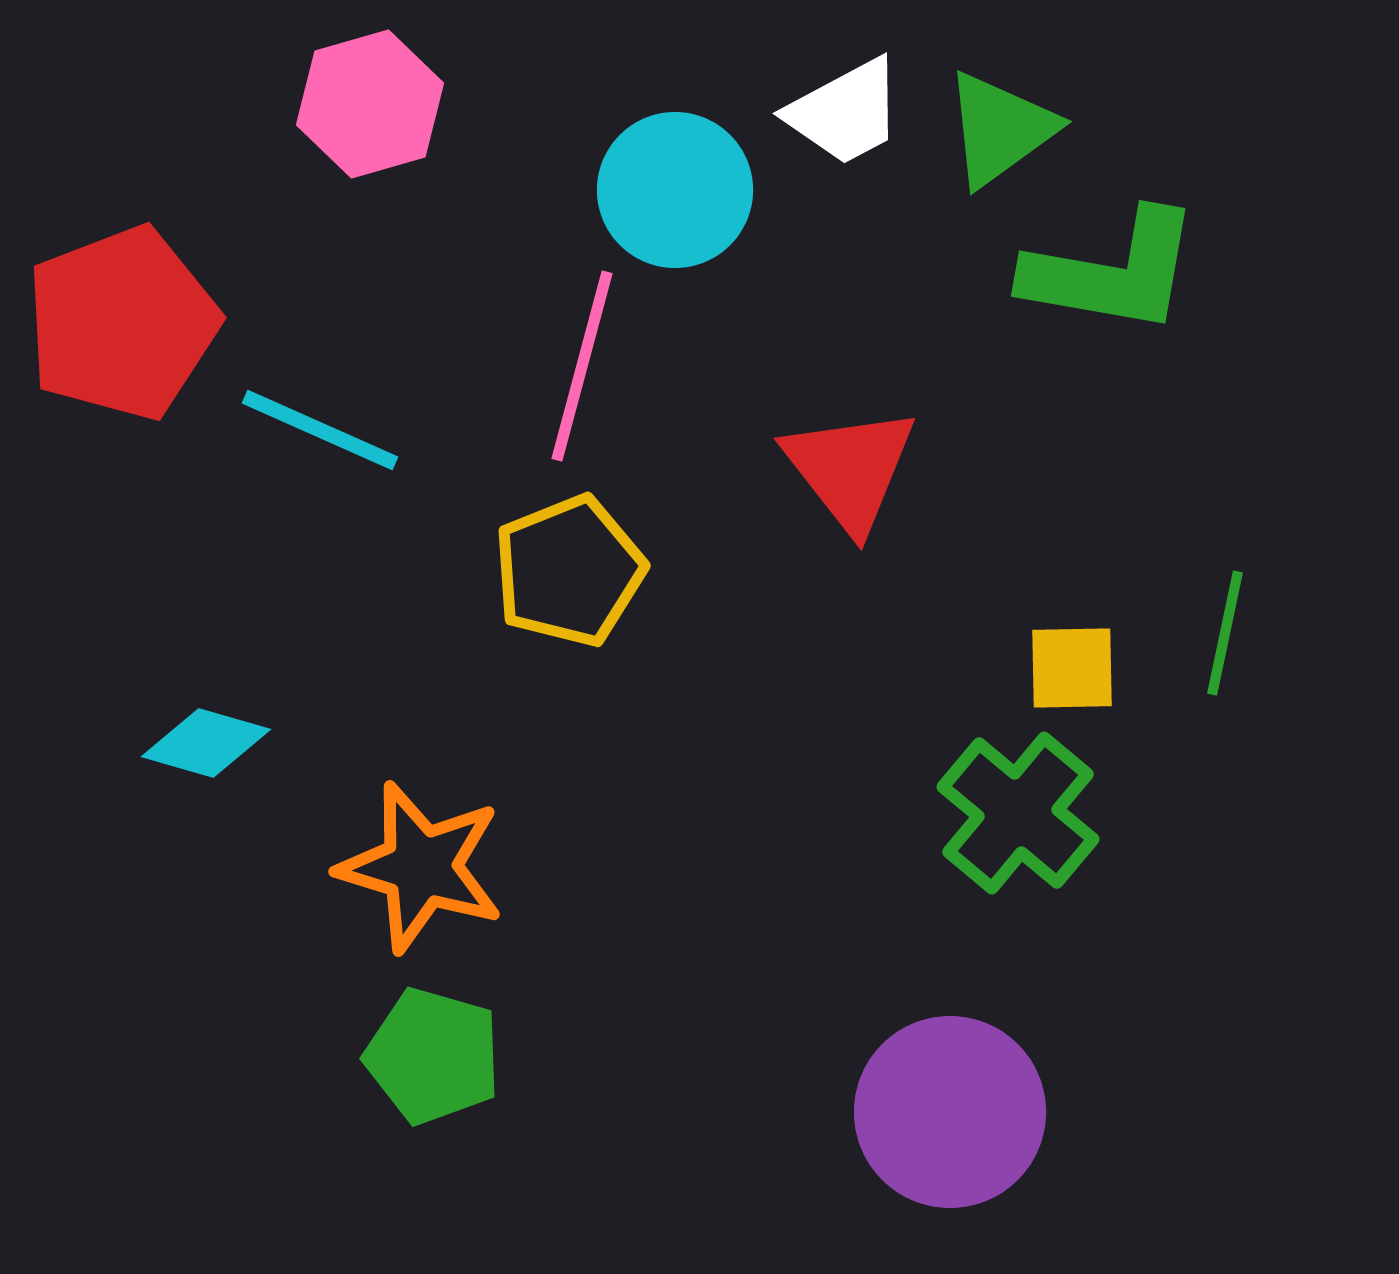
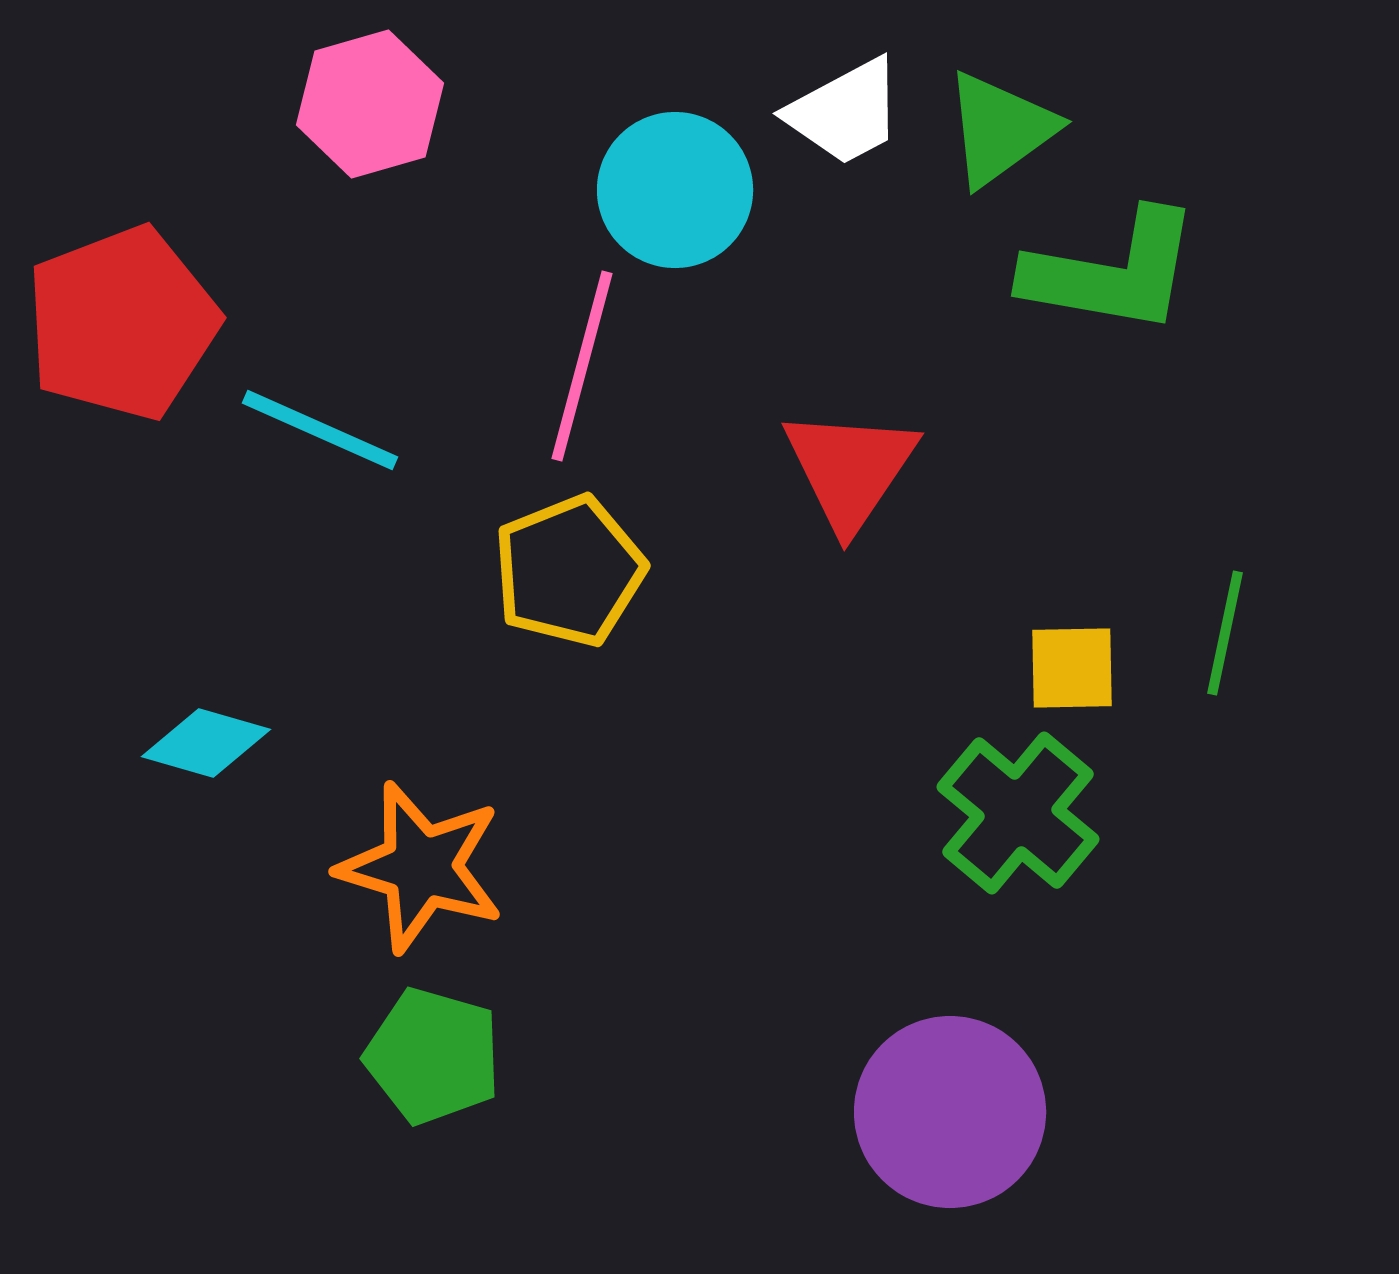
red triangle: rotated 12 degrees clockwise
